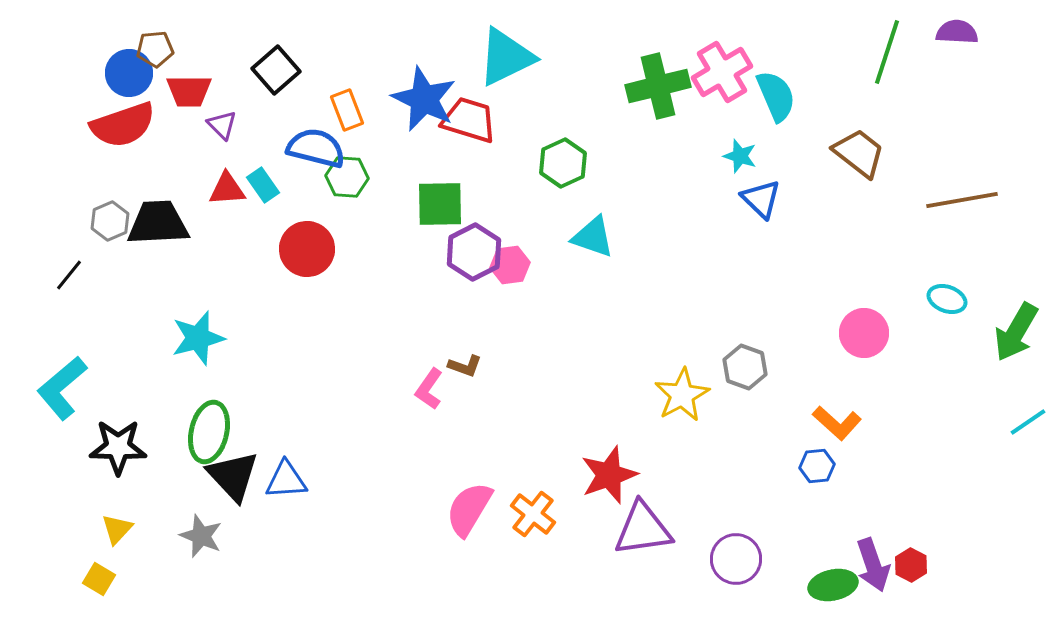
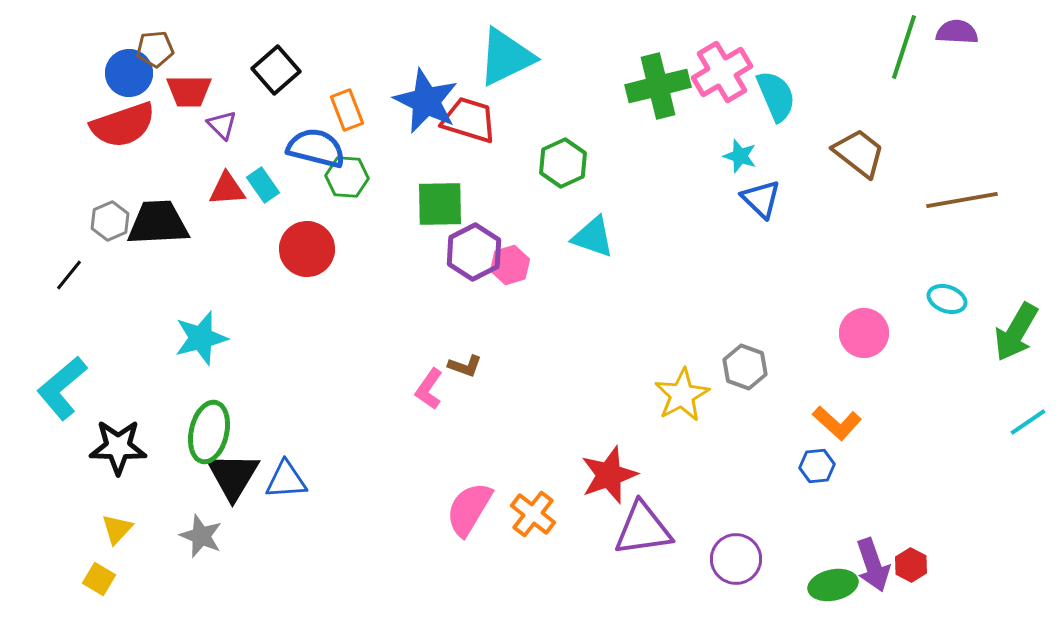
green line at (887, 52): moved 17 px right, 5 px up
blue star at (424, 99): moved 2 px right, 2 px down
pink hexagon at (510, 265): rotated 9 degrees counterclockwise
cyan star at (198, 338): moved 3 px right
black triangle at (233, 476): rotated 14 degrees clockwise
